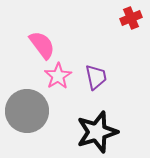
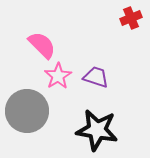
pink semicircle: rotated 8 degrees counterclockwise
purple trapezoid: rotated 60 degrees counterclockwise
black star: moved 2 px up; rotated 27 degrees clockwise
